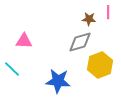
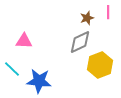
brown star: moved 2 px left, 1 px up; rotated 24 degrees counterclockwise
gray diamond: rotated 10 degrees counterclockwise
blue star: moved 19 px left
